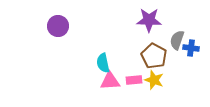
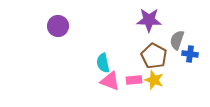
blue cross: moved 1 px left, 6 px down
pink triangle: rotated 25 degrees clockwise
